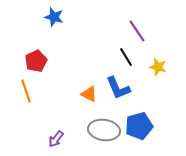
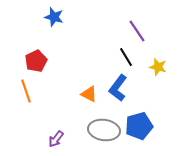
blue L-shape: rotated 60 degrees clockwise
